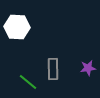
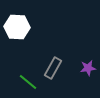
gray rectangle: moved 1 px up; rotated 30 degrees clockwise
